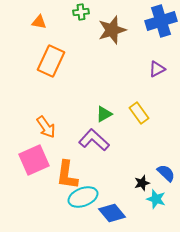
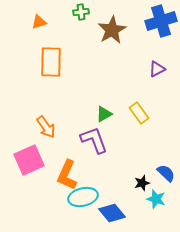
orange triangle: rotated 28 degrees counterclockwise
brown star: rotated 12 degrees counterclockwise
orange rectangle: moved 1 px down; rotated 24 degrees counterclockwise
purple L-shape: rotated 28 degrees clockwise
pink square: moved 5 px left
orange L-shape: rotated 16 degrees clockwise
cyan ellipse: rotated 8 degrees clockwise
